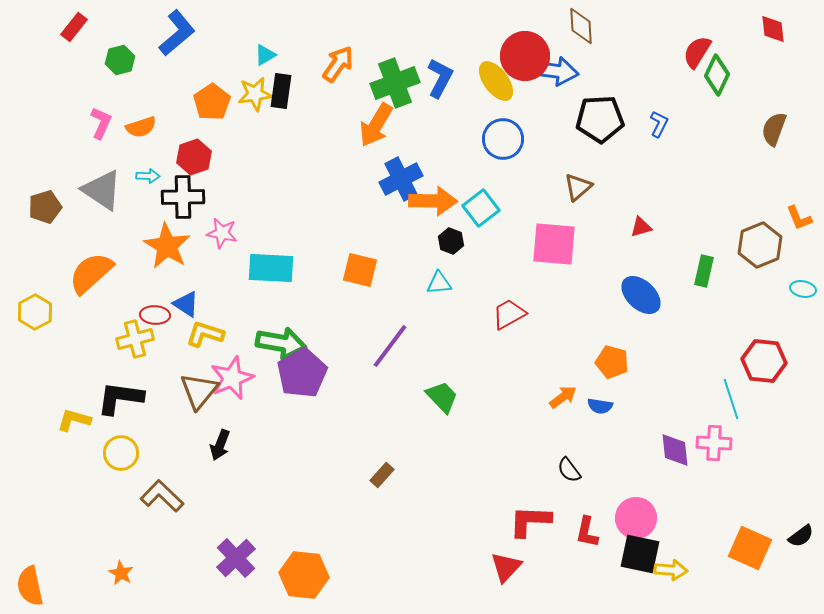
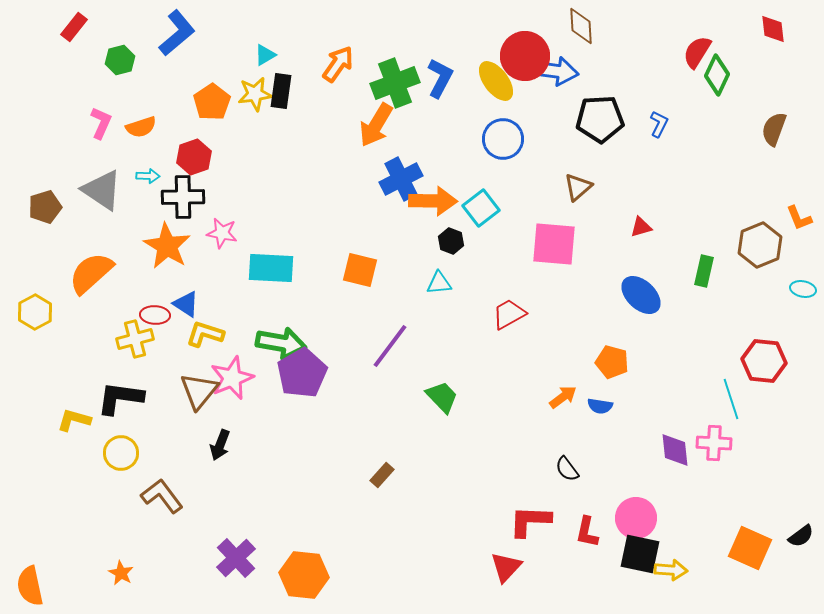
black semicircle at (569, 470): moved 2 px left, 1 px up
brown L-shape at (162, 496): rotated 9 degrees clockwise
